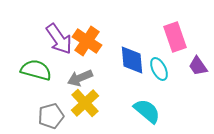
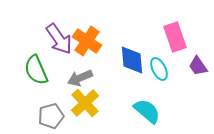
green semicircle: rotated 128 degrees counterclockwise
